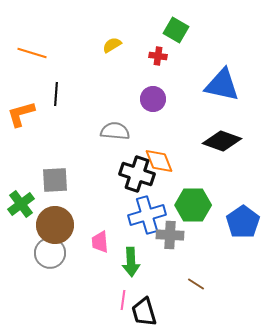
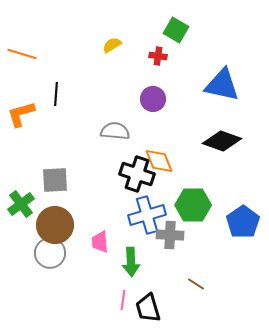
orange line: moved 10 px left, 1 px down
black trapezoid: moved 4 px right, 4 px up
